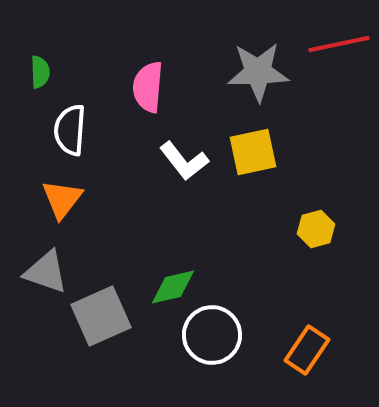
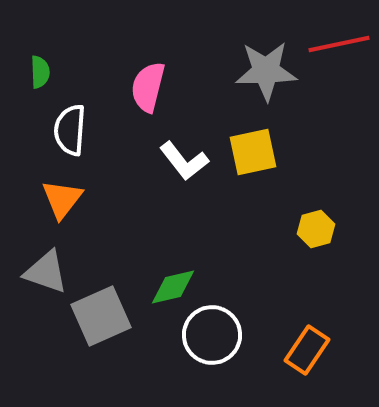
gray star: moved 8 px right, 1 px up
pink semicircle: rotated 9 degrees clockwise
